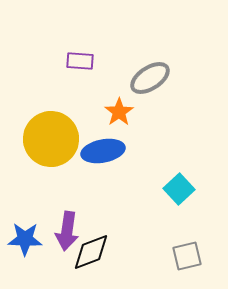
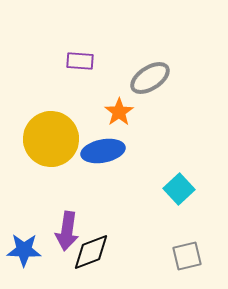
blue star: moved 1 px left, 11 px down
